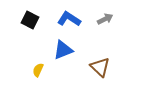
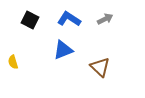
yellow semicircle: moved 25 px left, 8 px up; rotated 40 degrees counterclockwise
